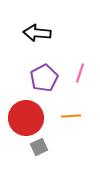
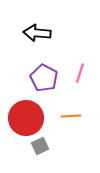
purple pentagon: rotated 16 degrees counterclockwise
gray square: moved 1 px right, 1 px up
